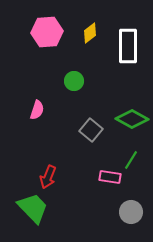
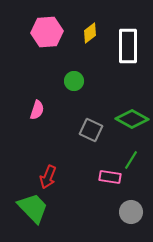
gray square: rotated 15 degrees counterclockwise
